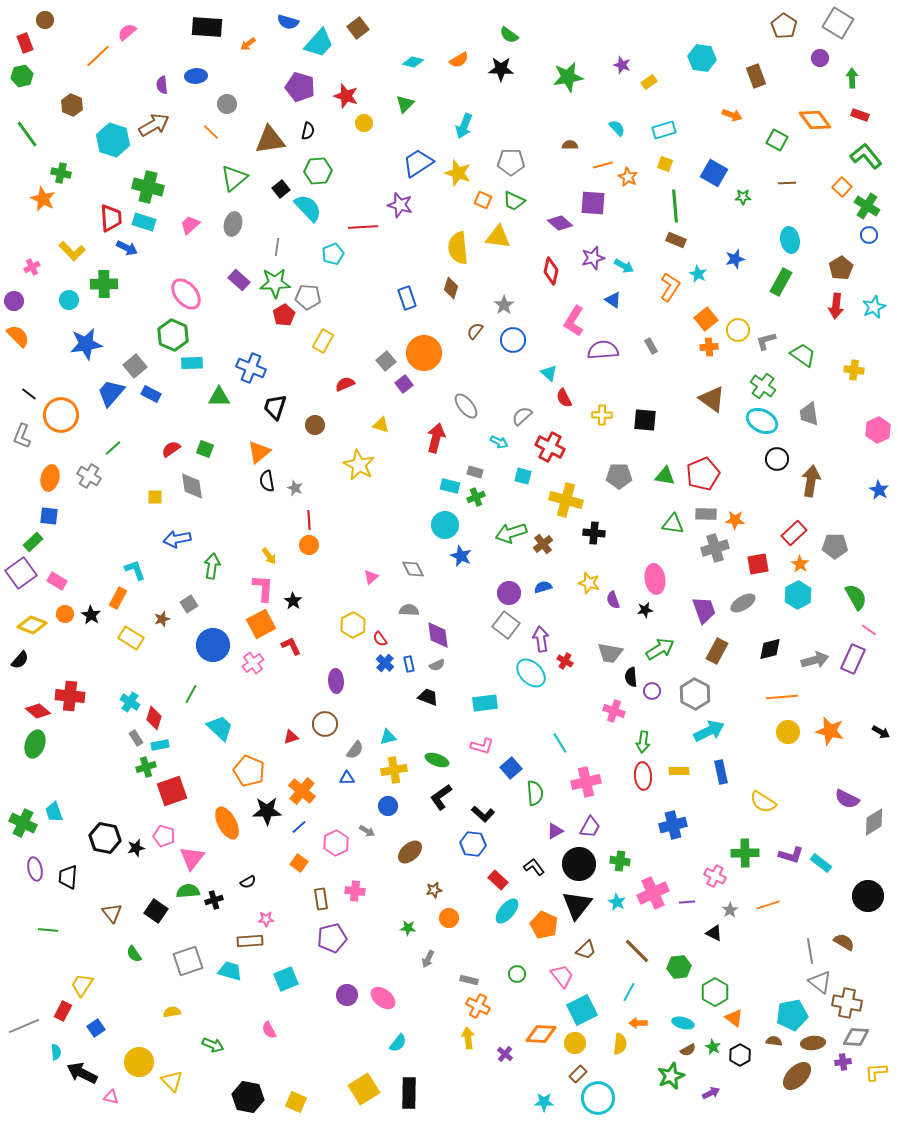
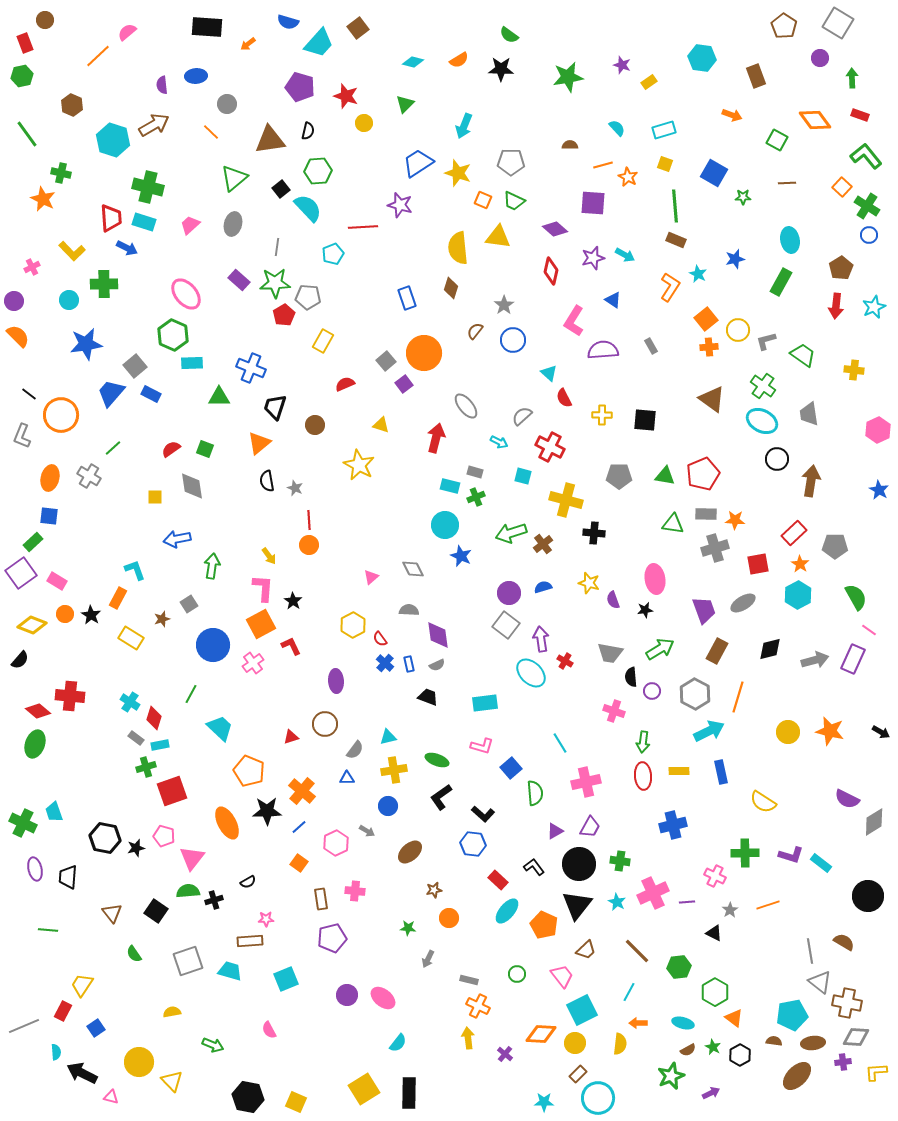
purple diamond at (560, 223): moved 5 px left, 6 px down
cyan arrow at (624, 266): moved 1 px right, 11 px up
orange triangle at (259, 452): moved 9 px up
orange line at (782, 697): moved 44 px left; rotated 68 degrees counterclockwise
gray rectangle at (136, 738): rotated 21 degrees counterclockwise
